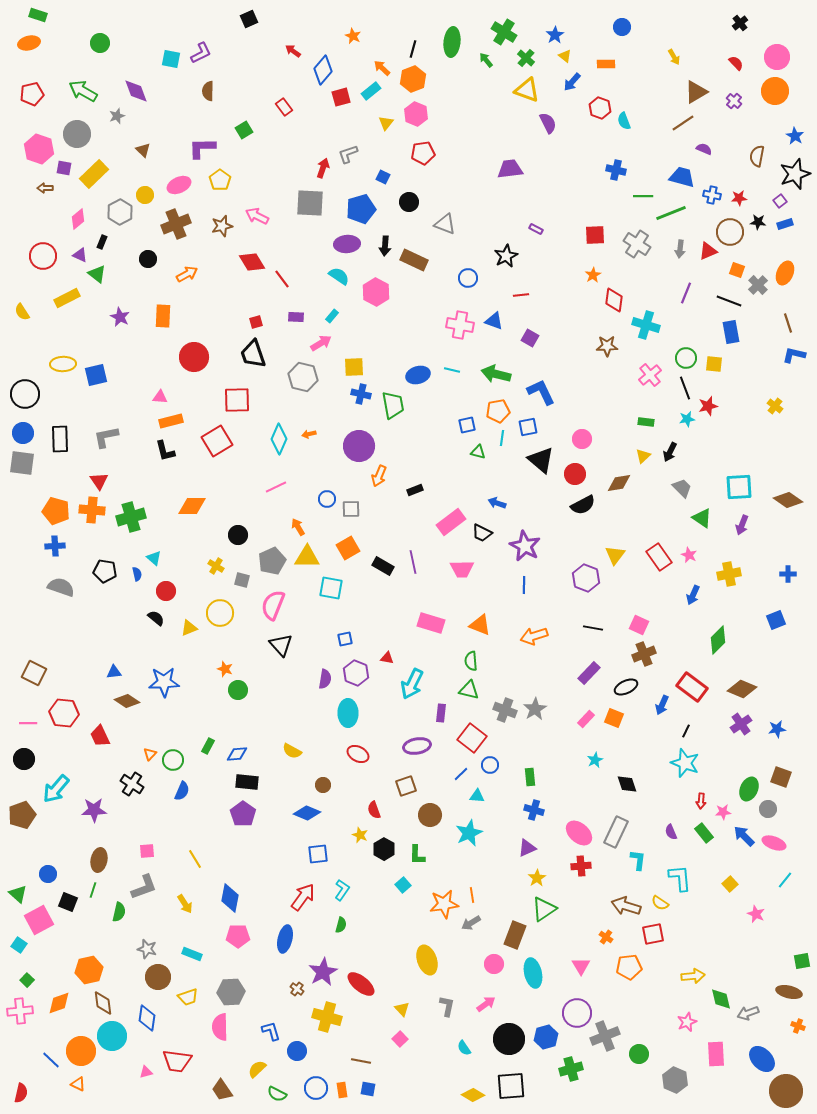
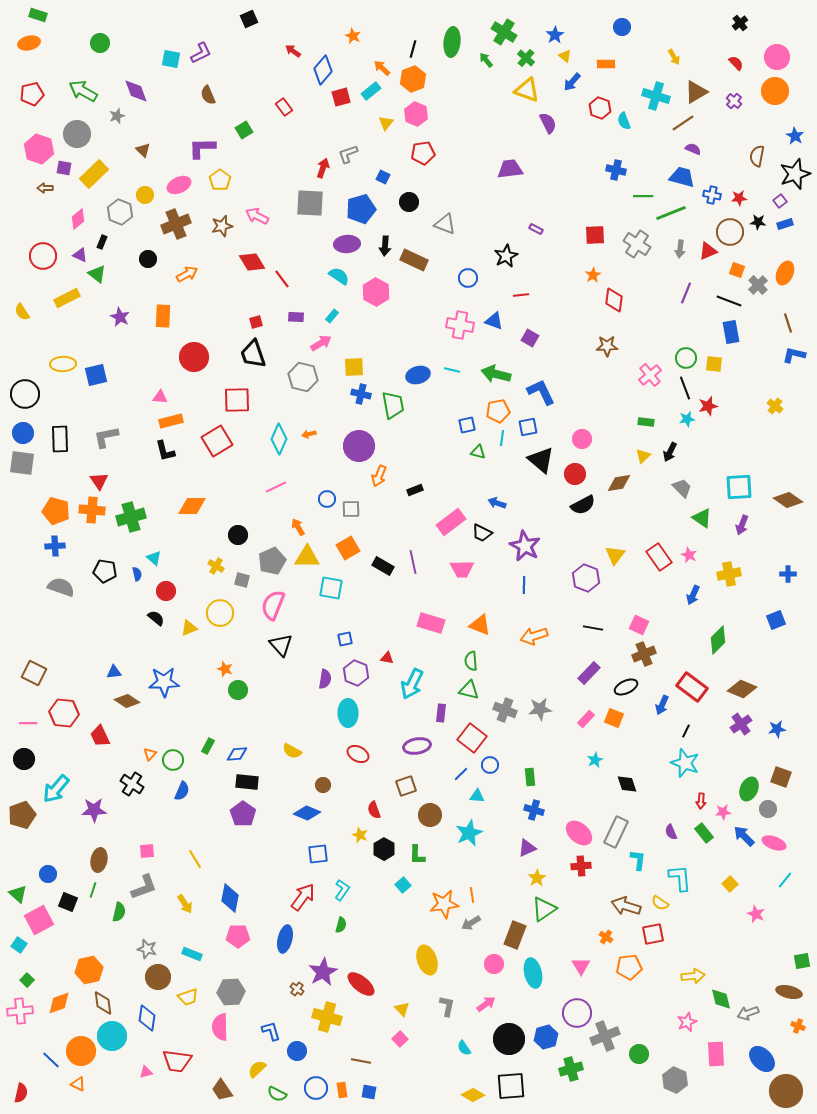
brown semicircle at (208, 91): moved 4 px down; rotated 24 degrees counterclockwise
purple semicircle at (704, 149): moved 11 px left
gray hexagon at (120, 212): rotated 10 degrees counterclockwise
cyan cross at (646, 325): moved 10 px right, 229 px up
gray star at (535, 709): moved 5 px right; rotated 25 degrees clockwise
blue square at (368, 1089): moved 1 px right, 3 px down
